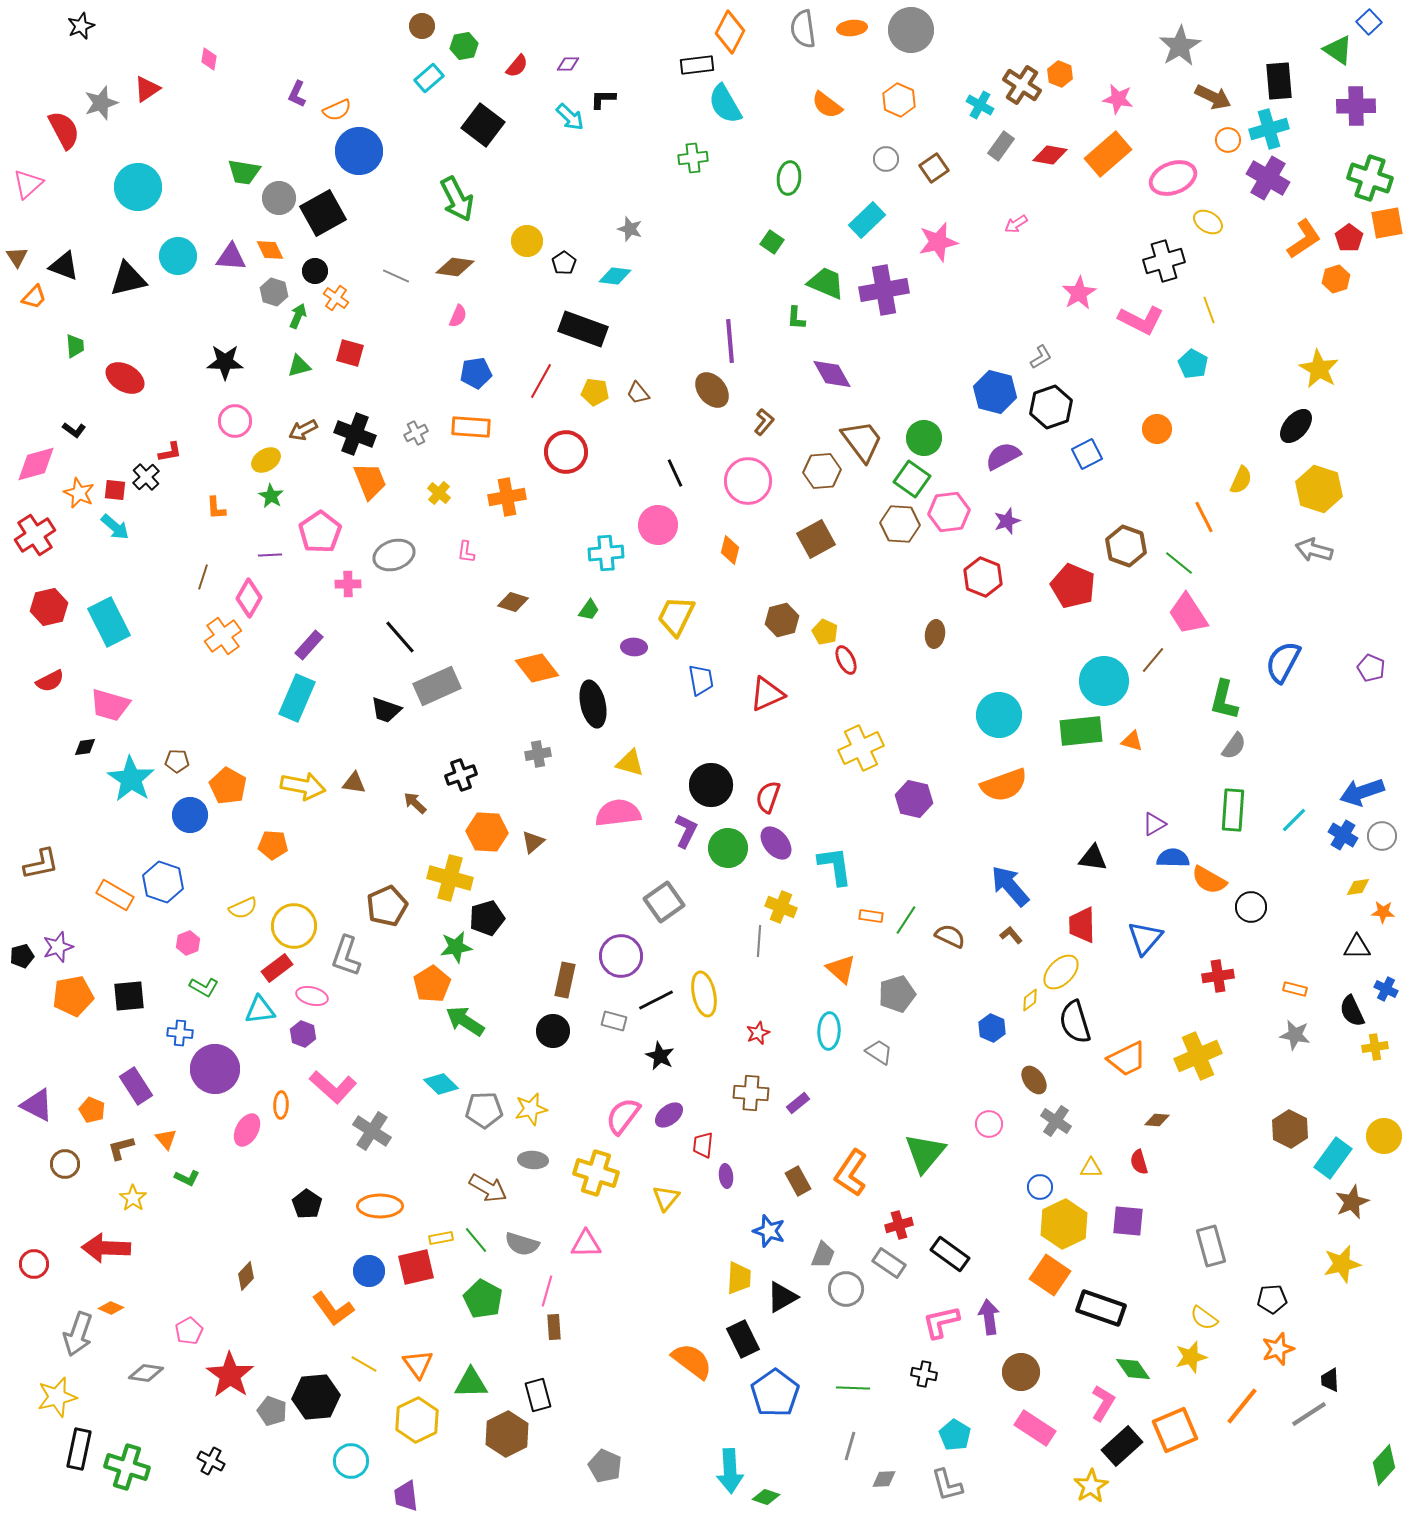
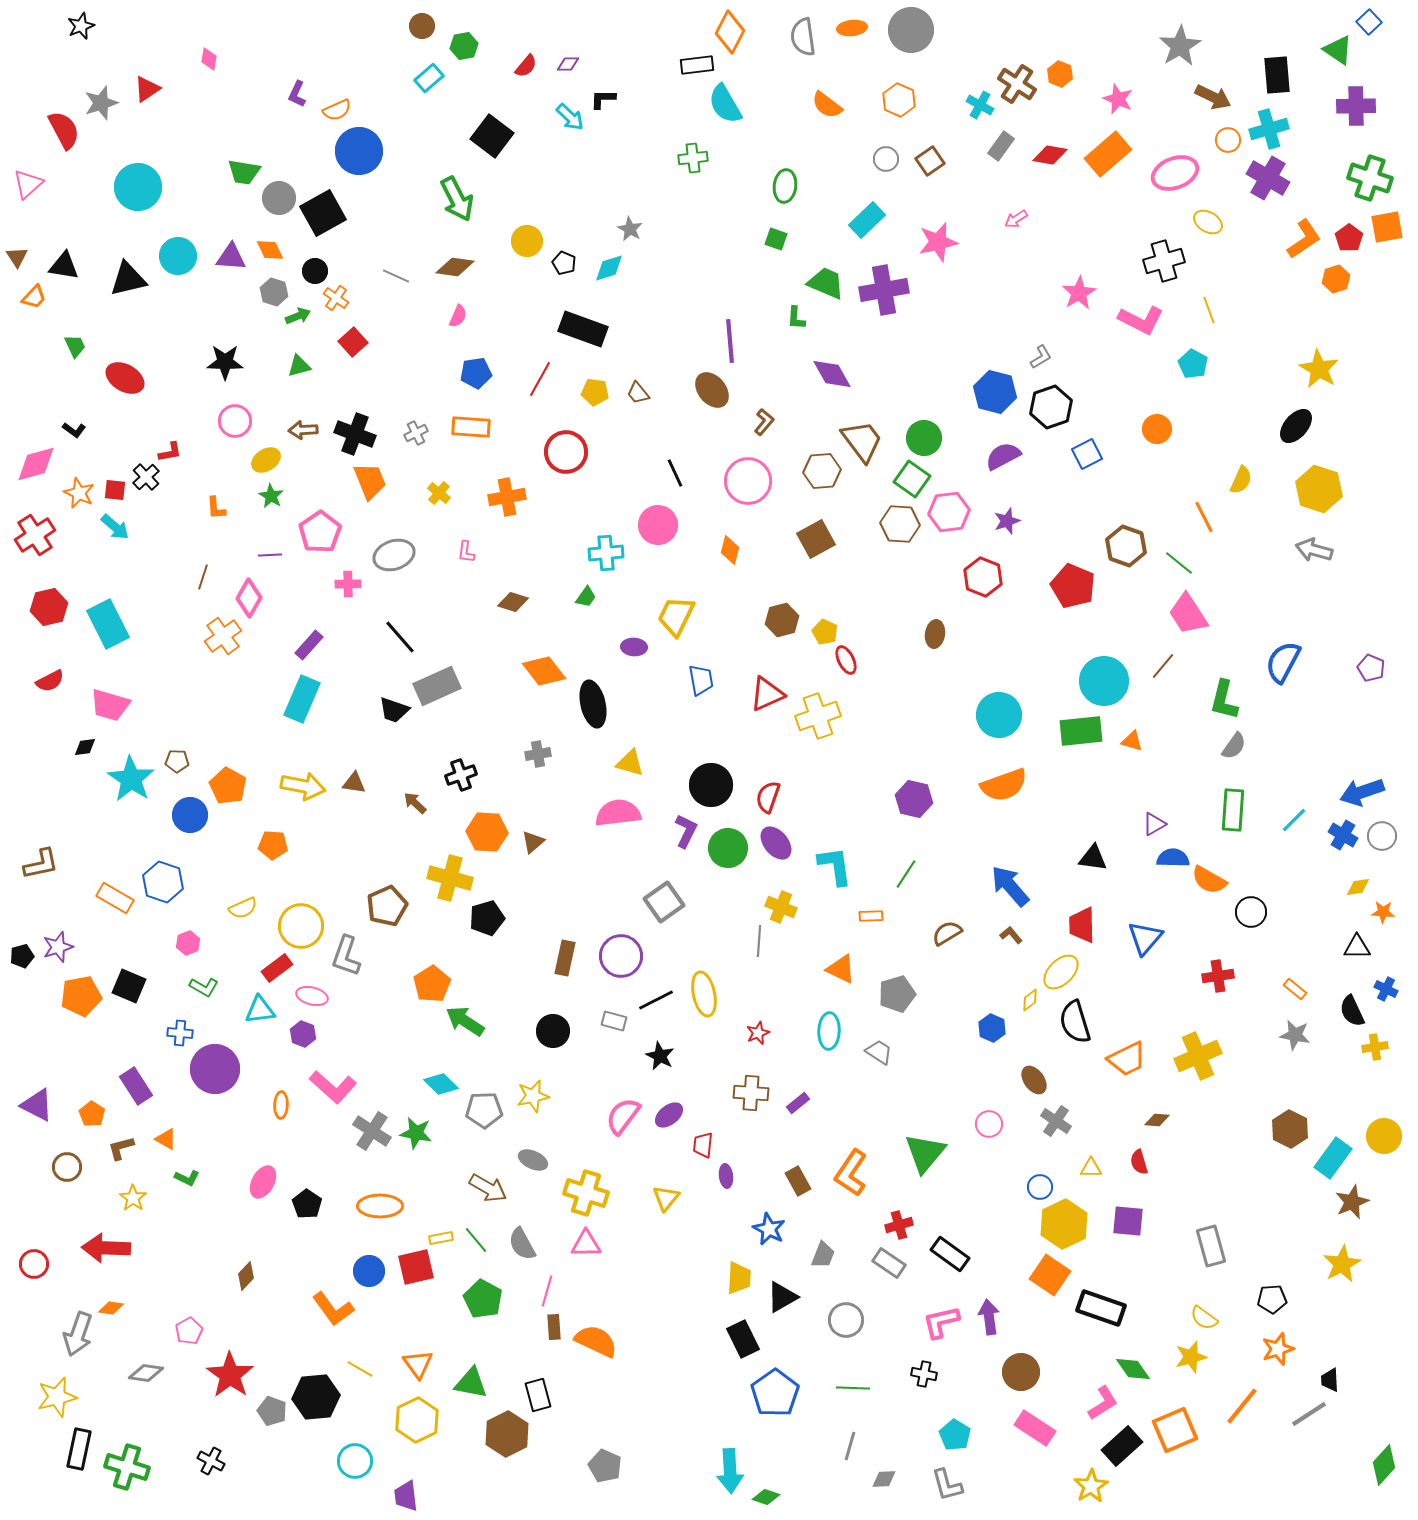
gray semicircle at (803, 29): moved 8 px down
red semicircle at (517, 66): moved 9 px right
black rectangle at (1279, 81): moved 2 px left, 6 px up
brown cross at (1022, 85): moved 5 px left, 1 px up
pink star at (1118, 99): rotated 12 degrees clockwise
black square at (483, 125): moved 9 px right, 11 px down
brown square at (934, 168): moved 4 px left, 7 px up
green ellipse at (789, 178): moved 4 px left, 8 px down
pink ellipse at (1173, 178): moved 2 px right, 5 px up
orange square at (1387, 223): moved 4 px down
pink arrow at (1016, 224): moved 5 px up
gray star at (630, 229): rotated 10 degrees clockwise
green square at (772, 242): moved 4 px right, 3 px up; rotated 15 degrees counterclockwise
black pentagon at (564, 263): rotated 15 degrees counterclockwise
black triangle at (64, 266): rotated 12 degrees counterclockwise
cyan diamond at (615, 276): moved 6 px left, 8 px up; rotated 24 degrees counterclockwise
green arrow at (298, 316): rotated 45 degrees clockwise
green trapezoid at (75, 346): rotated 20 degrees counterclockwise
red square at (350, 353): moved 3 px right, 11 px up; rotated 32 degrees clockwise
red line at (541, 381): moved 1 px left, 2 px up
brown arrow at (303, 430): rotated 24 degrees clockwise
green trapezoid at (589, 610): moved 3 px left, 13 px up
cyan rectangle at (109, 622): moved 1 px left, 2 px down
brown line at (1153, 660): moved 10 px right, 6 px down
orange diamond at (537, 668): moved 7 px right, 3 px down
cyan rectangle at (297, 698): moved 5 px right, 1 px down
black trapezoid at (386, 710): moved 8 px right
yellow cross at (861, 748): moved 43 px left, 32 px up; rotated 6 degrees clockwise
orange rectangle at (115, 895): moved 3 px down
black circle at (1251, 907): moved 5 px down
orange rectangle at (871, 916): rotated 10 degrees counterclockwise
green line at (906, 920): moved 46 px up
yellow circle at (294, 926): moved 7 px right
brown semicircle at (950, 936): moved 3 px left, 3 px up; rotated 56 degrees counterclockwise
green star at (456, 947): moved 40 px left, 186 px down; rotated 20 degrees clockwise
orange triangle at (841, 969): rotated 16 degrees counterclockwise
brown rectangle at (565, 980): moved 22 px up
orange rectangle at (1295, 989): rotated 25 degrees clockwise
orange pentagon at (73, 996): moved 8 px right
black square at (129, 996): moved 10 px up; rotated 28 degrees clockwise
yellow star at (531, 1109): moved 2 px right, 13 px up
orange pentagon at (92, 1110): moved 4 px down; rotated 10 degrees clockwise
pink ellipse at (247, 1130): moved 16 px right, 52 px down
orange triangle at (166, 1139): rotated 20 degrees counterclockwise
gray ellipse at (533, 1160): rotated 20 degrees clockwise
brown circle at (65, 1164): moved 2 px right, 3 px down
yellow cross at (596, 1173): moved 10 px left, 20 px down
blue star at (769, 1231): moved 2 px up; rotated 8 degrees clockwise
gray semicircle at (522, 1244): rotated 44 degrees clockwise
yellow star at (1342, 1264): rotated 15 degrees counterclockwise
gray circle at (846, 1289): moved 31 px down
orange diamond at (111, 1308): rotated 15 degrees counterclockwise
orange semicircle at (692, 1361): moved 96 px left, 20 px up; rotated 12 degrees counterclockwise
yellow line at (364, 1364): moved 4 px left, 5 px down
green triangle at (471, 1383): rotated 12 degrees clockwise
pink L-shape at (1103, 1403): rotated 27 degrees clockwise
cyan circle at (351, 1461): moved 4 px right
